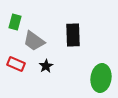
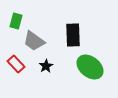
green rectangle: moved 1 px right, 1 px up
red rectangle: rotated 24 degrees clockwise
green ellipse: moved 11 px left, 11 px up; rotated 60 degrees counterclockwise
